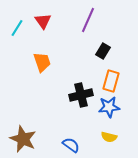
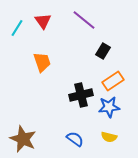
purple line: moved 4 px left; rotated 75 degrees counterclockwise
orange rectangle: moved 2 px right; rotated 40 degrees clockwise
blue semicircle: moved 4 px right, 6 px up
